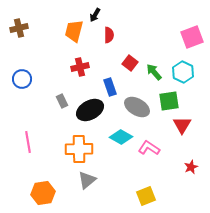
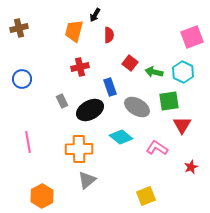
green arrow: rotated 36 degrees counterclockwise
cyan diamond: rotated 10 degrees clockwise
pink L-shape: moved 8 px right
orange hexagon: moved 1 px left, 3 px down; rotated 20 degrees counterclockwise
